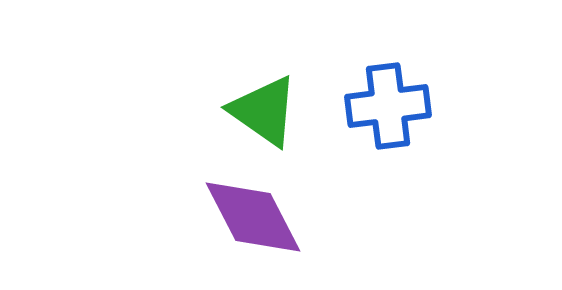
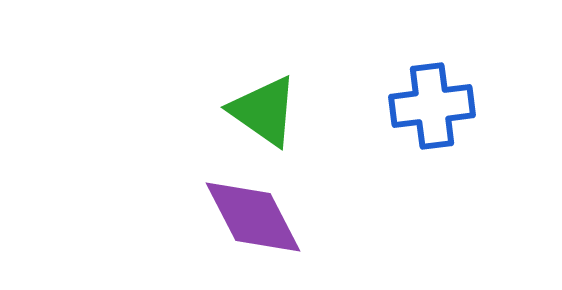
blue cross: moved 44 px right
